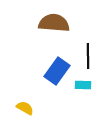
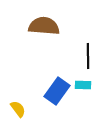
brown semicircle: moved 10 px left, 3 px down
blue rectangle: moved 20 px down
yellow semicircle: moved 7 px left, 1 px down; rotated 24 degrees clockwise
